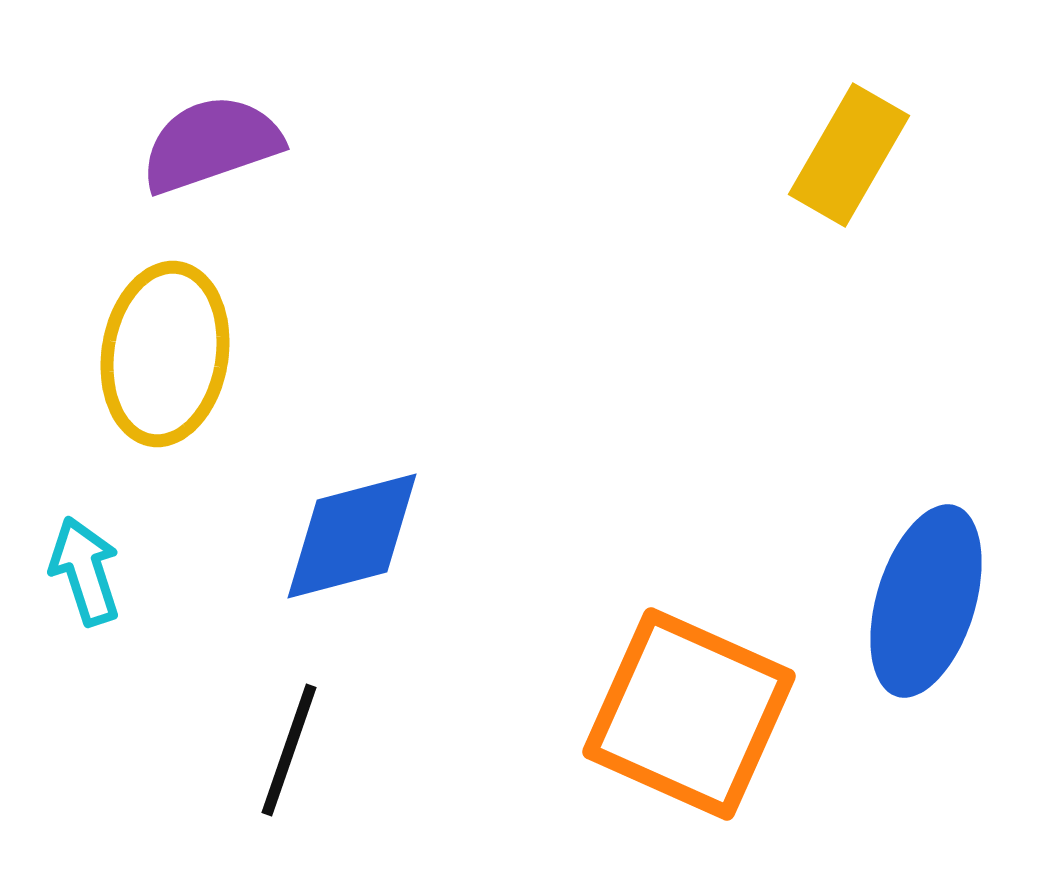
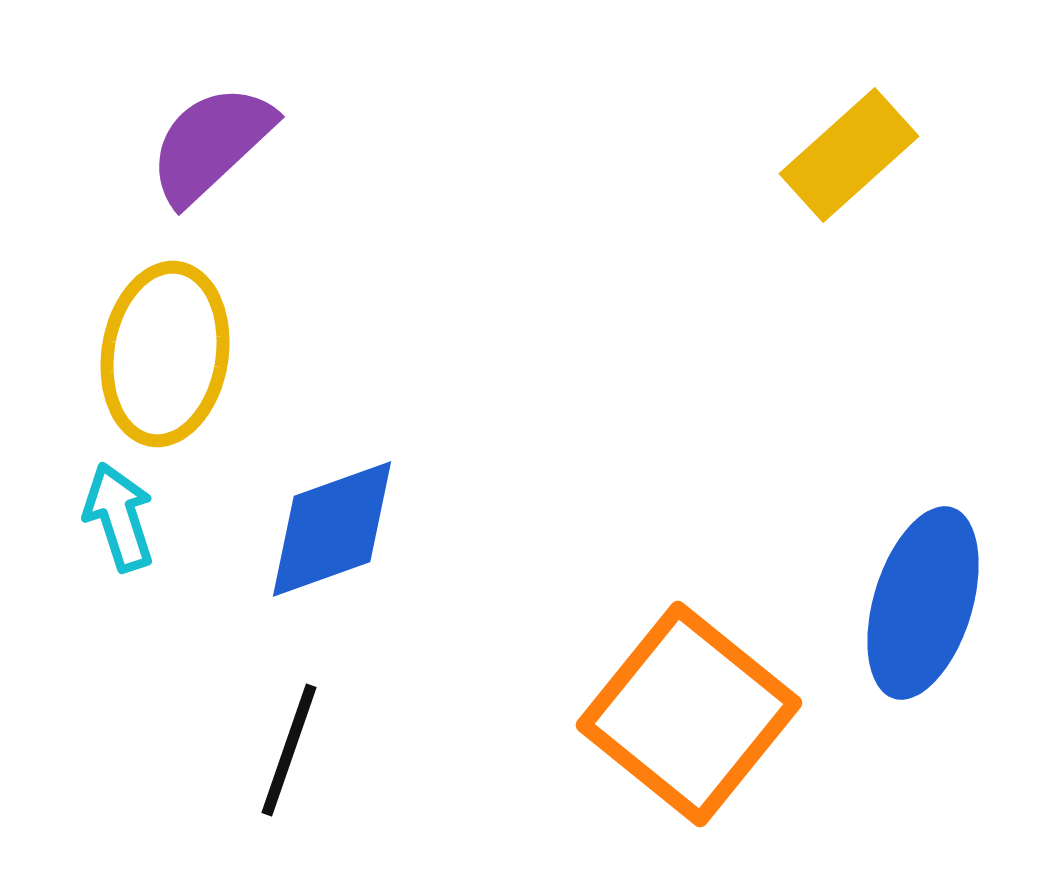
purple semicircle: rotated 24 degrees counterclockwise
yellow rectangle: rotated 18 degrees clockwise
blue diamond: moved 20 px left, 7 px up; rotated 5 degrees counterclockwise
cyan arrow: moved 34 px right, 54 px up
blue ellipse: moved 3 px left, 2 px down
orange square: rotated 15 degrees clockwise
